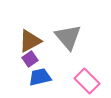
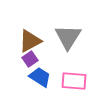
gray triangle: rotated 12 degrees clockwise
blue trapezoid: rotated 45 degrees clockwise
pink rectangle: moved 13 px left; rotated 40 degrees counterclockwise
